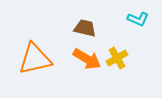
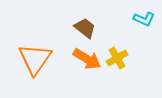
cyan L-shape: moved 6 px right
brown trapezoid: rotated 25 degrees clockwise
orange triangle: rotated 42 degrees counterclockwise
